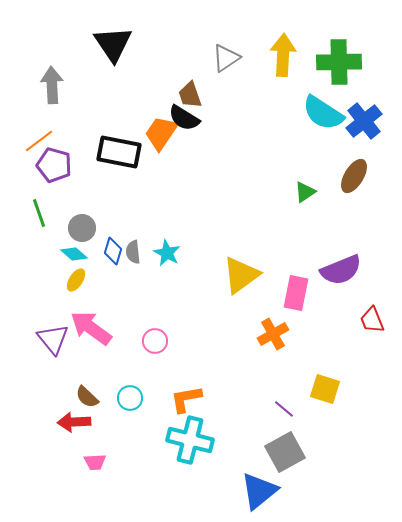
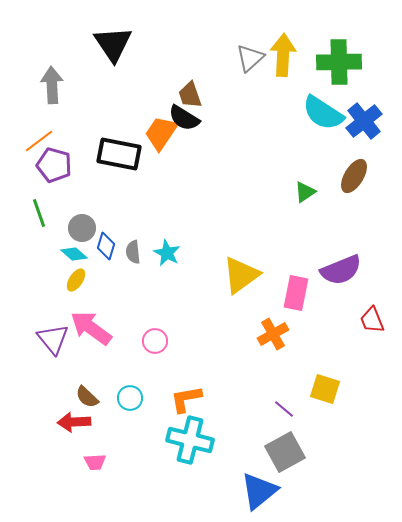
gray triangle: moved 24 px right; rotated 8 degrees counterclockwise
black rectangle: moved 2 px down
blue diamond: moved 7 px left, 5 px up
